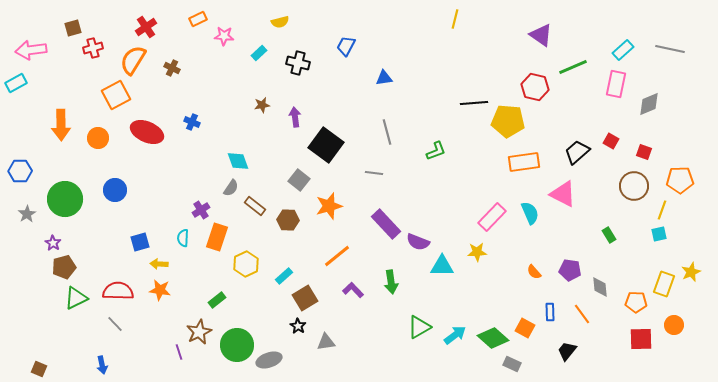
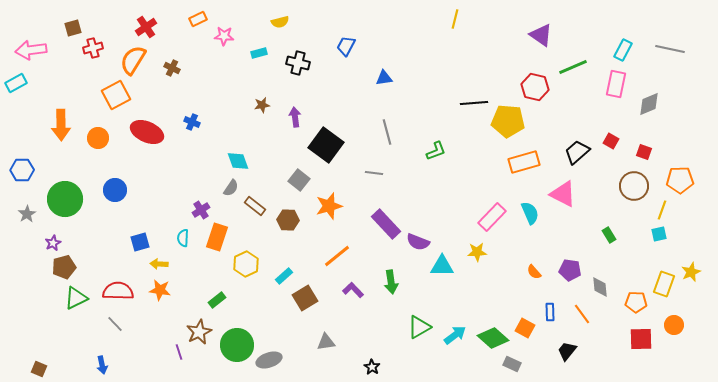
cyan rectangle at (623, 50): rotated 20 degrees counterclockwise
cyan rectangle at (259, 53): rotated 28 degrees clockwise
orange rectangle at (524, 162): rotated 8 degrees counterclockwise
blue hexagon at (20, 171): moved 2 px right, 1 px up
purple star at (53, 243): rotated 14 degrees clockwise
black star at (298, 326): moved 74 px right, 41 px down
